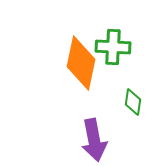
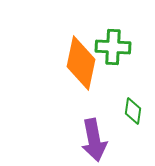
green diamond: moved 9 px down
